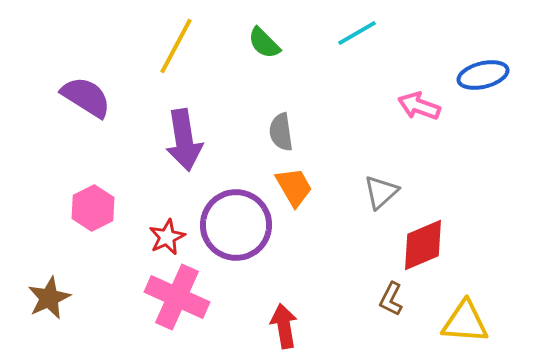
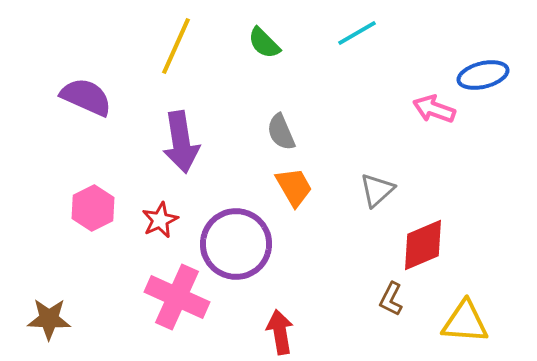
yellow line: rotated 4 degrees counterclockwise
purple semicircle: rotated 8 degrees counterclockwise
pink arrow: moved 15 px right, 3 px down
gray semicircle: rotated 15 degrees counterclockwise
purple arrow: moved 3 px left, 2 px down
gray triangle: moved 4 px left, 2 px up
purple circle: moved 19 px down
red star: moved 7 px left, 17 px up
brown star: moved 21 px down; rotated 27 degrees clockwise
red arrow: moved 4 px left, 6 px down
